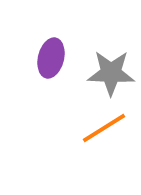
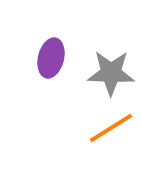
orange line: moved 7 px right
